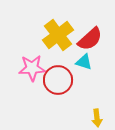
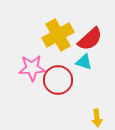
yellow cross: rotated 8 degrees clockwise
